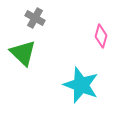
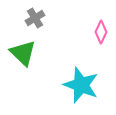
gray cross: rotated 30 degrees clockwise
pink diamond: moved 4 px up; rotated 10 degrees clockwise
